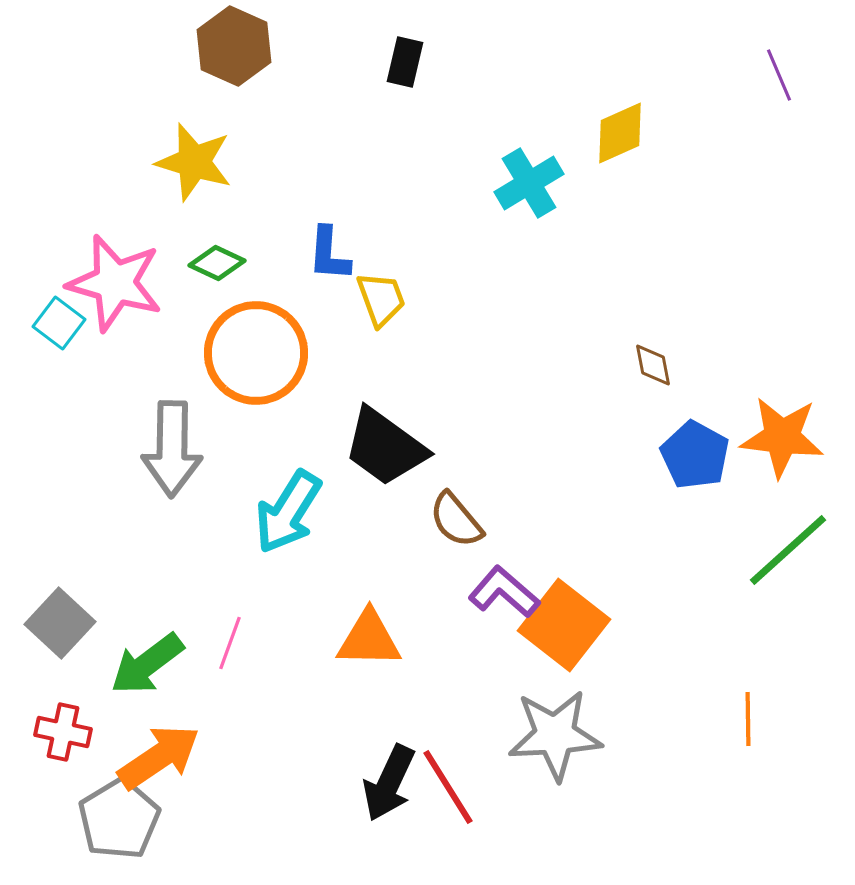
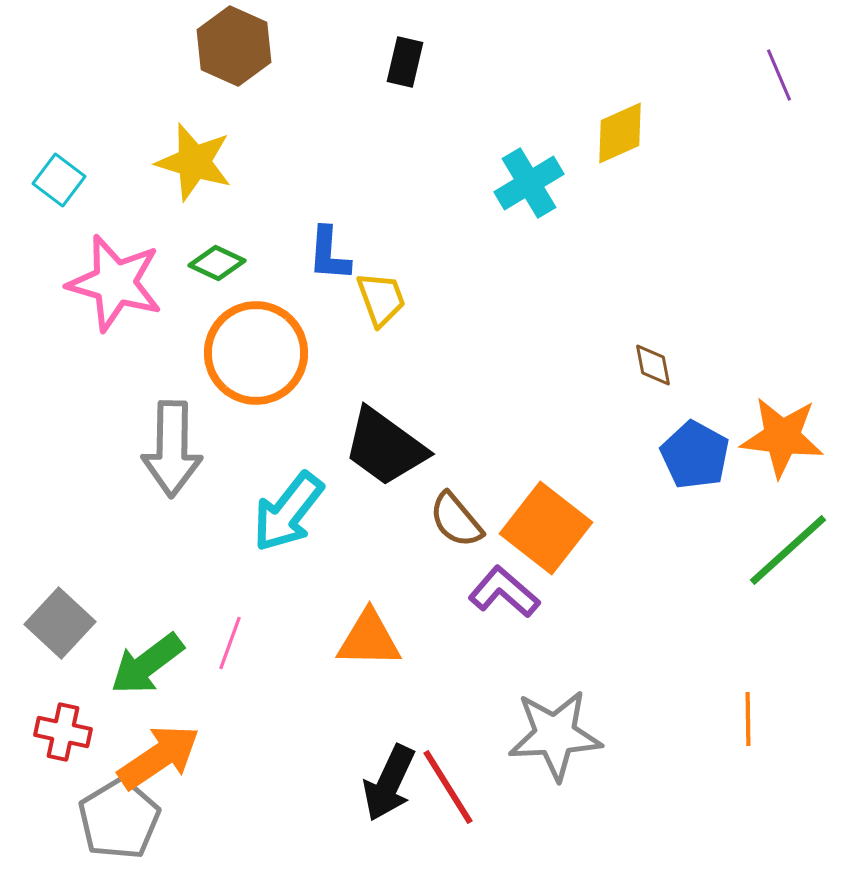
cyan square: moved 143 px up
cyan arrow: rotated 6 degrees clockwise
orange square: moved 18 px left, 97 px up
